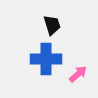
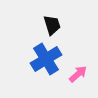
blue cross: rotated 32 degrees counterclockwise
